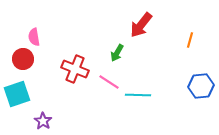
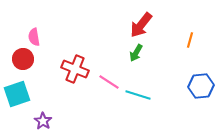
green arrow: moved 19 px right
cyan line: rotated 15 degrees clockwise
